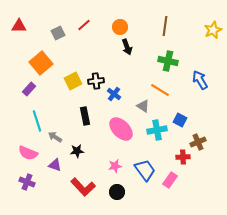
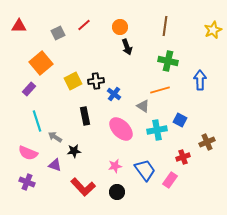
blue arrow: rotated 30 degrees clockwise
orange line: rotated 48 degrees counterclockwise
brown cross: moved 9 px right
black star: moved 3 px left
red cross: rotated 16 degrees counterclockwise
